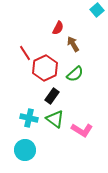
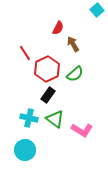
red hexagon: moved 2 px right, 1 px down
black rectangle: moved 4 px left, 1 px up
